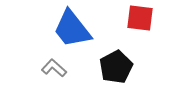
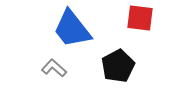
black pentagon: moved 2 px right, 1 px up
